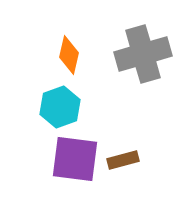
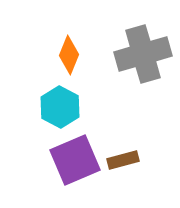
orange diamond: rotated 9 degrees clockwise
cyan hexagon: rotated 12 degrees counterclockwise
purple square: moved 1 px down; rotated 30 degrees counterclockwise
